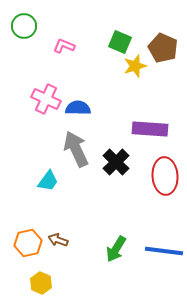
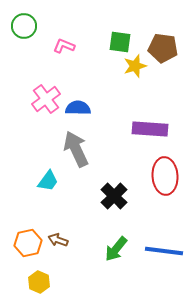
green square: rotated 15 degrees counterclockwise
brown pentagon: rotated 16 degrees counterclockwise
pink cross: rotated 28 degrees clockwise
black cross: moved 2 px left, 34 px down
green arrow: rotated 8 degrees clockwise
yellow hexagon: moved 2 px left, 1 px up
